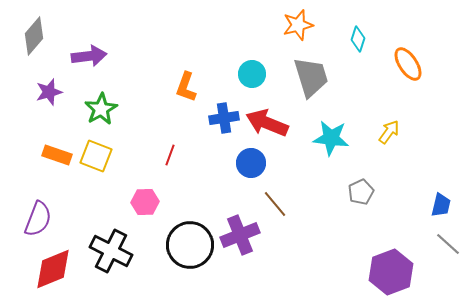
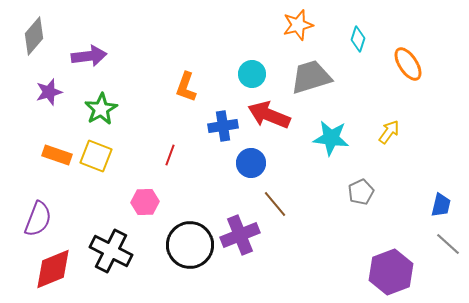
gray trapezoid: rotated 90 degrees counterclockwise
blue cross: moved 1 px left, 8 px down
red arrow: moved 2 px right, 8 px up
